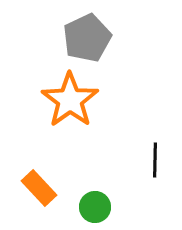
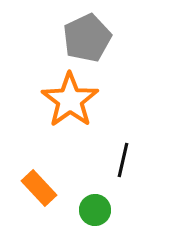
black line: moved 32 px left; rotated 12 degrees clockwise
green circle: moved 3 px down
